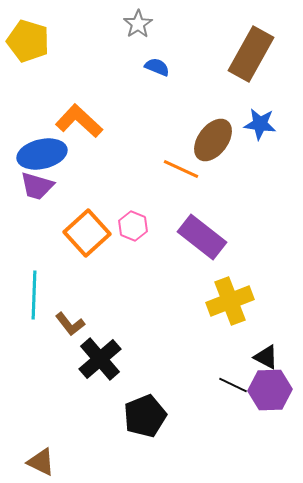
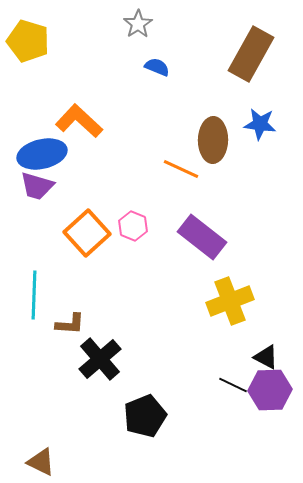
brown ellipse: rotated 36 degrees counterclockwise
brown L-shape: rotated 48 degrees counterclockwise
